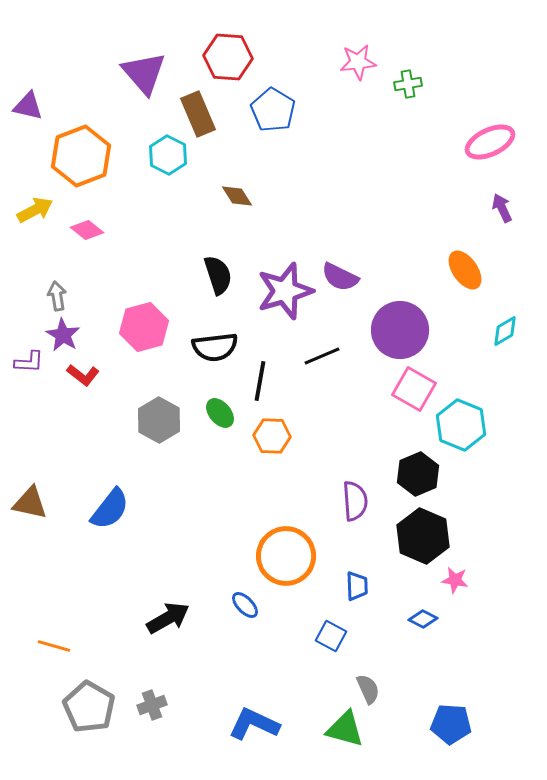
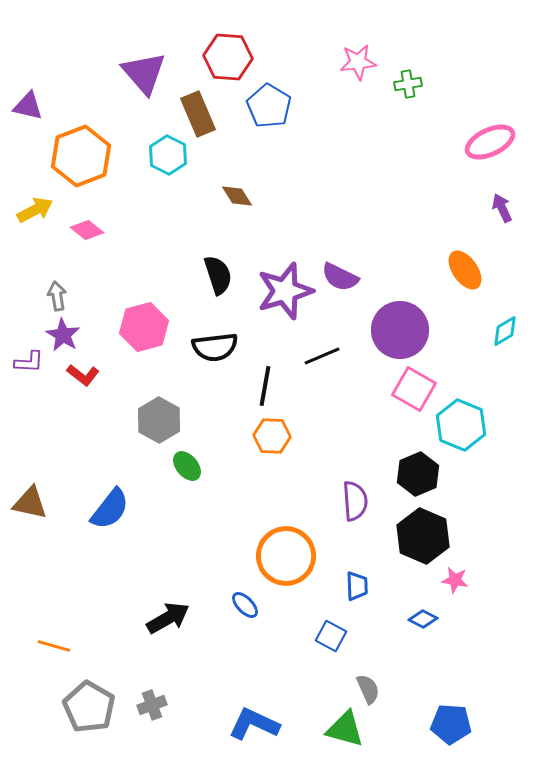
blue pentagon at (273, 110): moved 4 px left, 4 px up
black line at (260, 381): moved 5 px right, 5 px down
green ellipse at (220, 413): moved 33 px left, 53 px down
